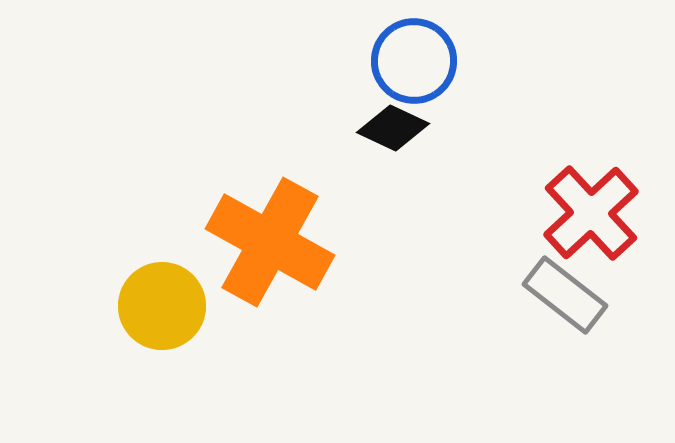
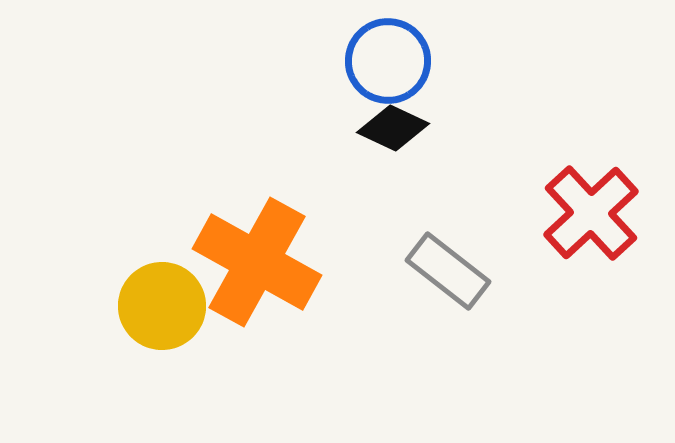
blue circle: moved 26 px left
orange cross: moved 13 px left, 20 px down
gray rectangle: moved 117 px left, 24 px up
